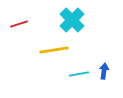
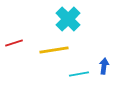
cyan cross: moved 4 px left, 1 px up
red line: moved 5 px left, 19 px down
blue arrow: moved 5 px up
